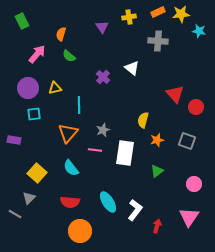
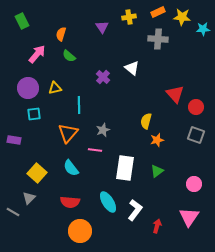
yellow star: moved 1 px right, 3 px down; rotated 12 degrees clockwise
cyan star: moved 4 px right, 2 px up; rotated 16 degrees counterclockwise
gray cross: moved 2 px up
yellow semicircle: moved 3 px right, 1 px down
gray square: moved 9 px right, 6 px up
white rectangle: moved 15 px down
gray line: moved 2 px left, 2 px up
